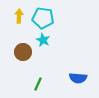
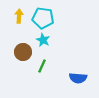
green line: moved 4 px right, 18 px up
